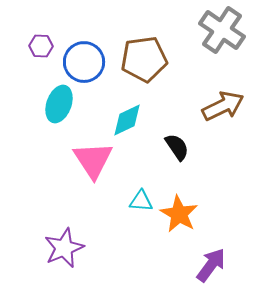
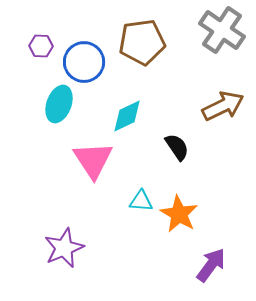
brown pentagon: moved 2 px left, 17 px up
cyan diamond: moved 4 px up
